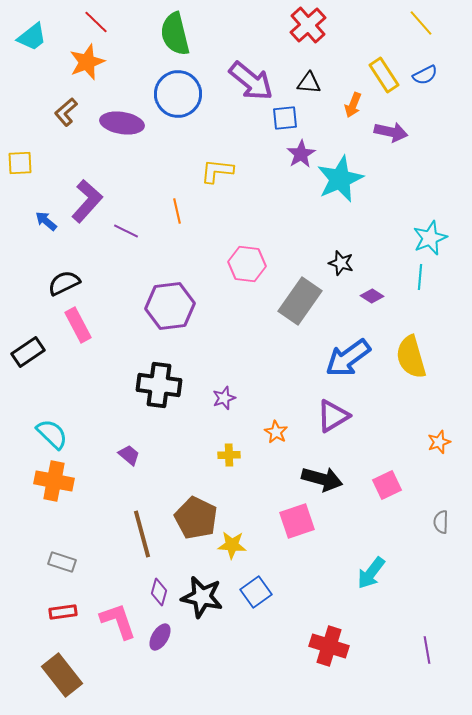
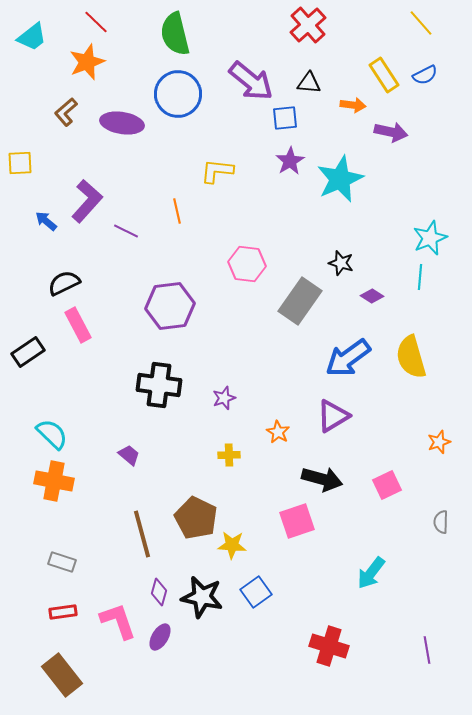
orange arrow at (353, 105): rotated 105 degrees counterclockwise
purple star at (301, 154): moved 11 px left, 7 px down
orange star at (276, 432): moved 2 px right
